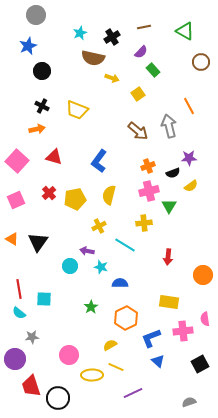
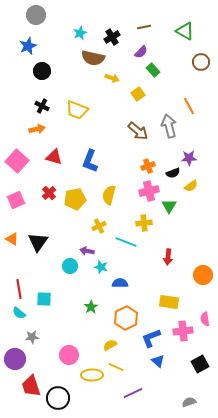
blue L-shape at (99, 161): moved 9 px left; rotated 15 degrees counterclockwise
cyan line at (125, 245): moved 1 px right, 3 px up; rotated 10 degrees counterclockwise
